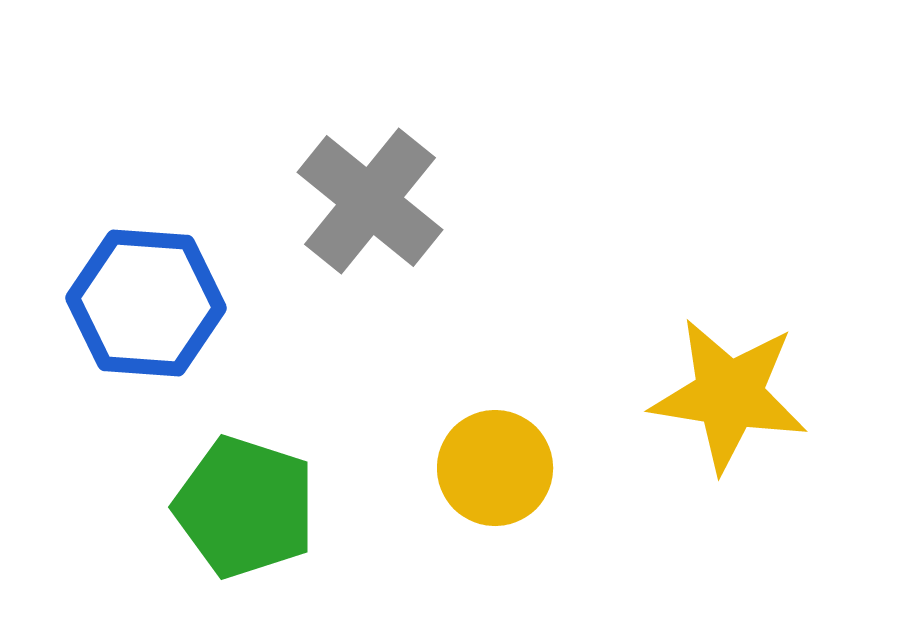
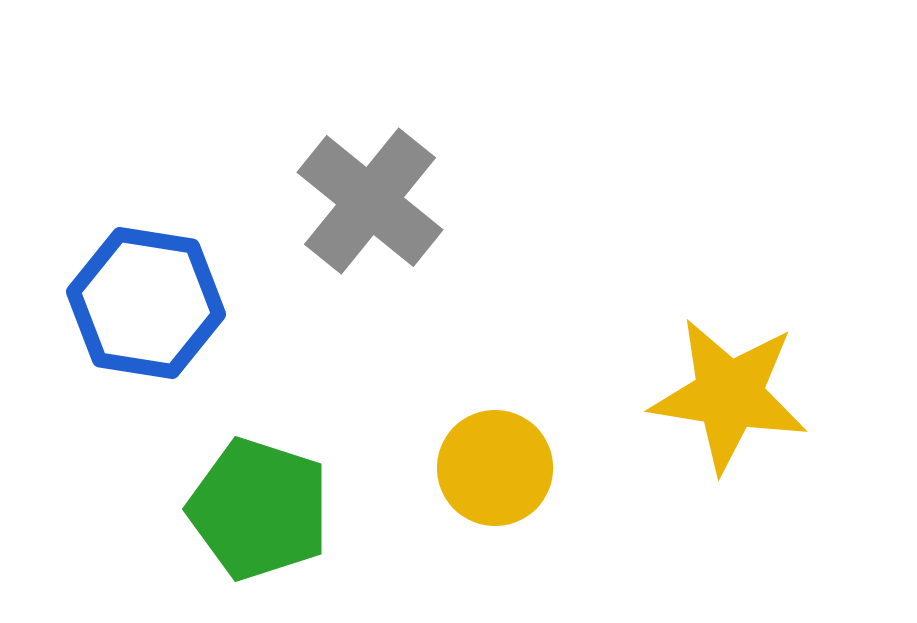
blue hexagon: rotated 5 degrees clockwise
green pentagon: moved 14 px right, 2 px down
